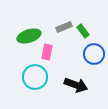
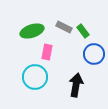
gray rectangle: rotated 49 degrees clockwise
green ellipse: moved 3 px right, 5 px up
black arrow: rotated 100 degrees counterclockwise
